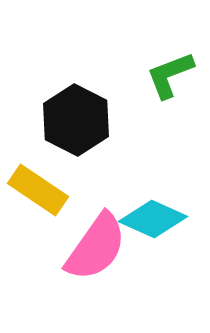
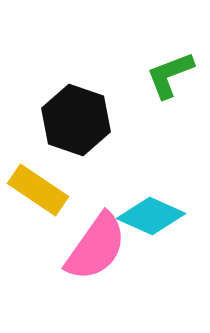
black hexagon: rotated 8 degrees counterclockwise
cyan diamond: moved 2 px left, 3 px up
